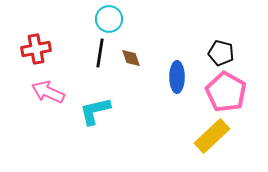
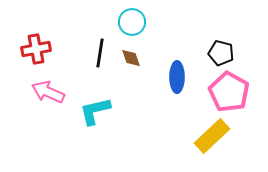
cyan circle: moved 23 px right, 3 px down
pink pentagon: moved 3 px right
